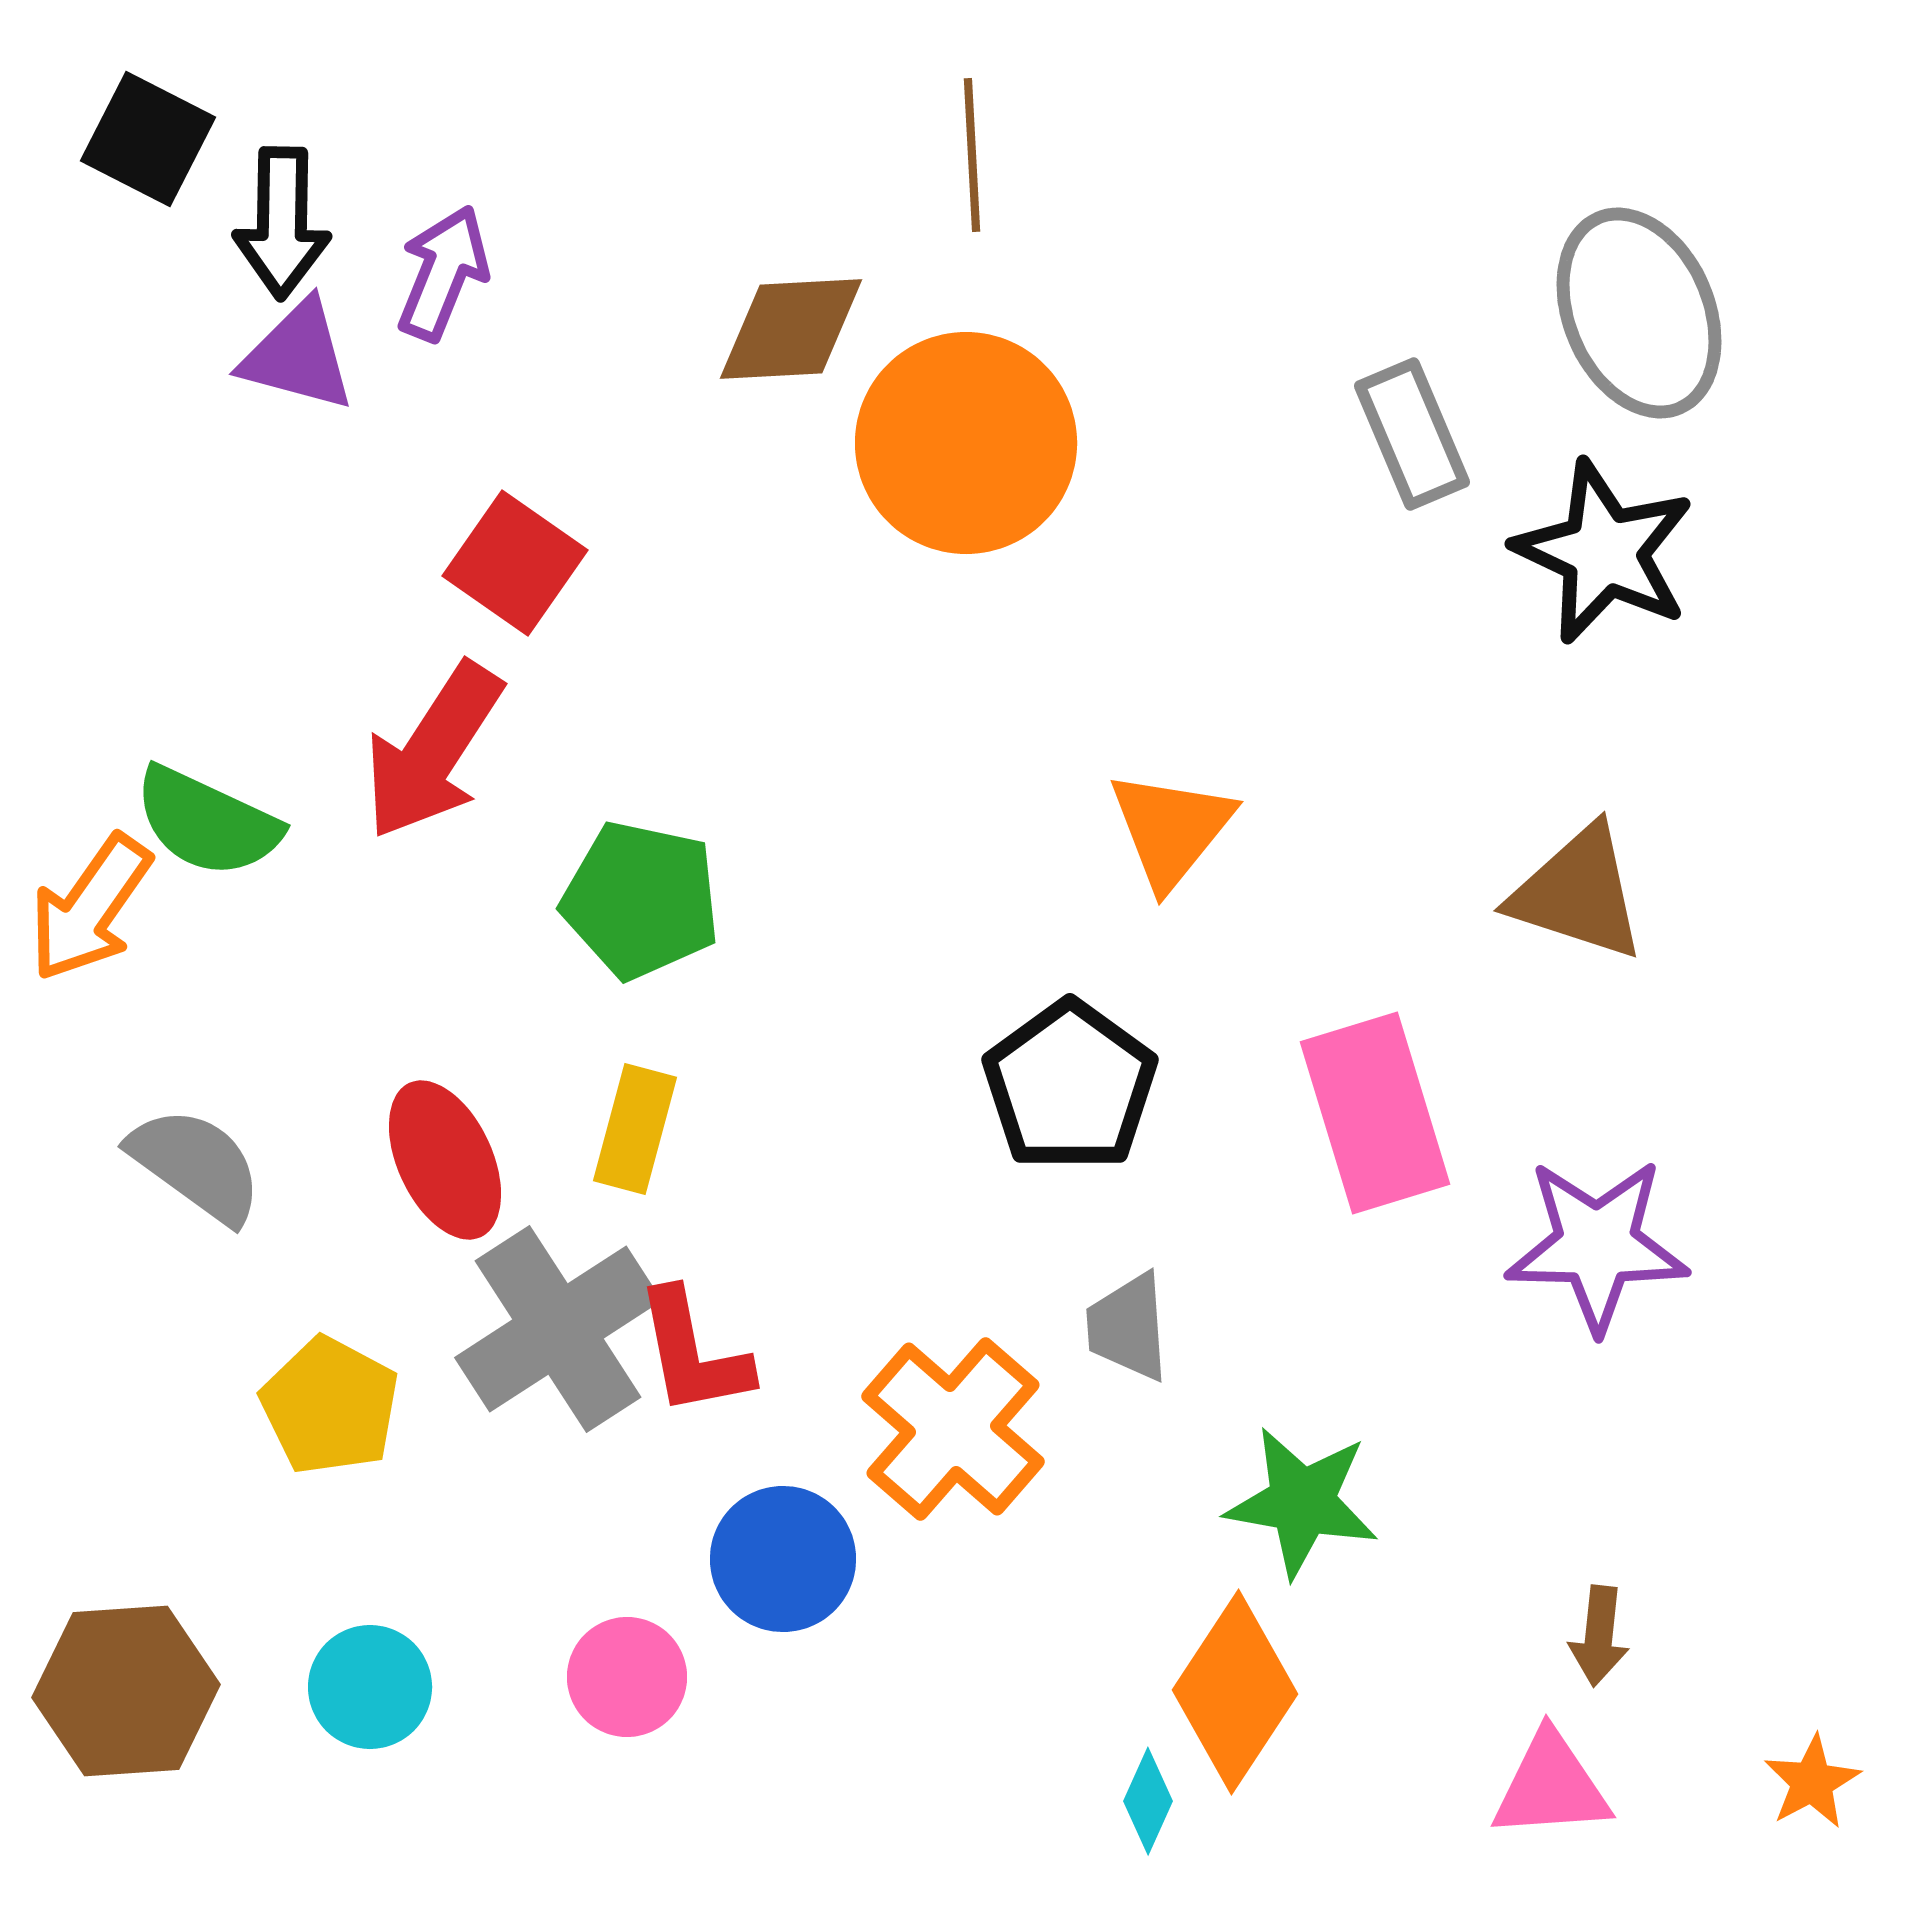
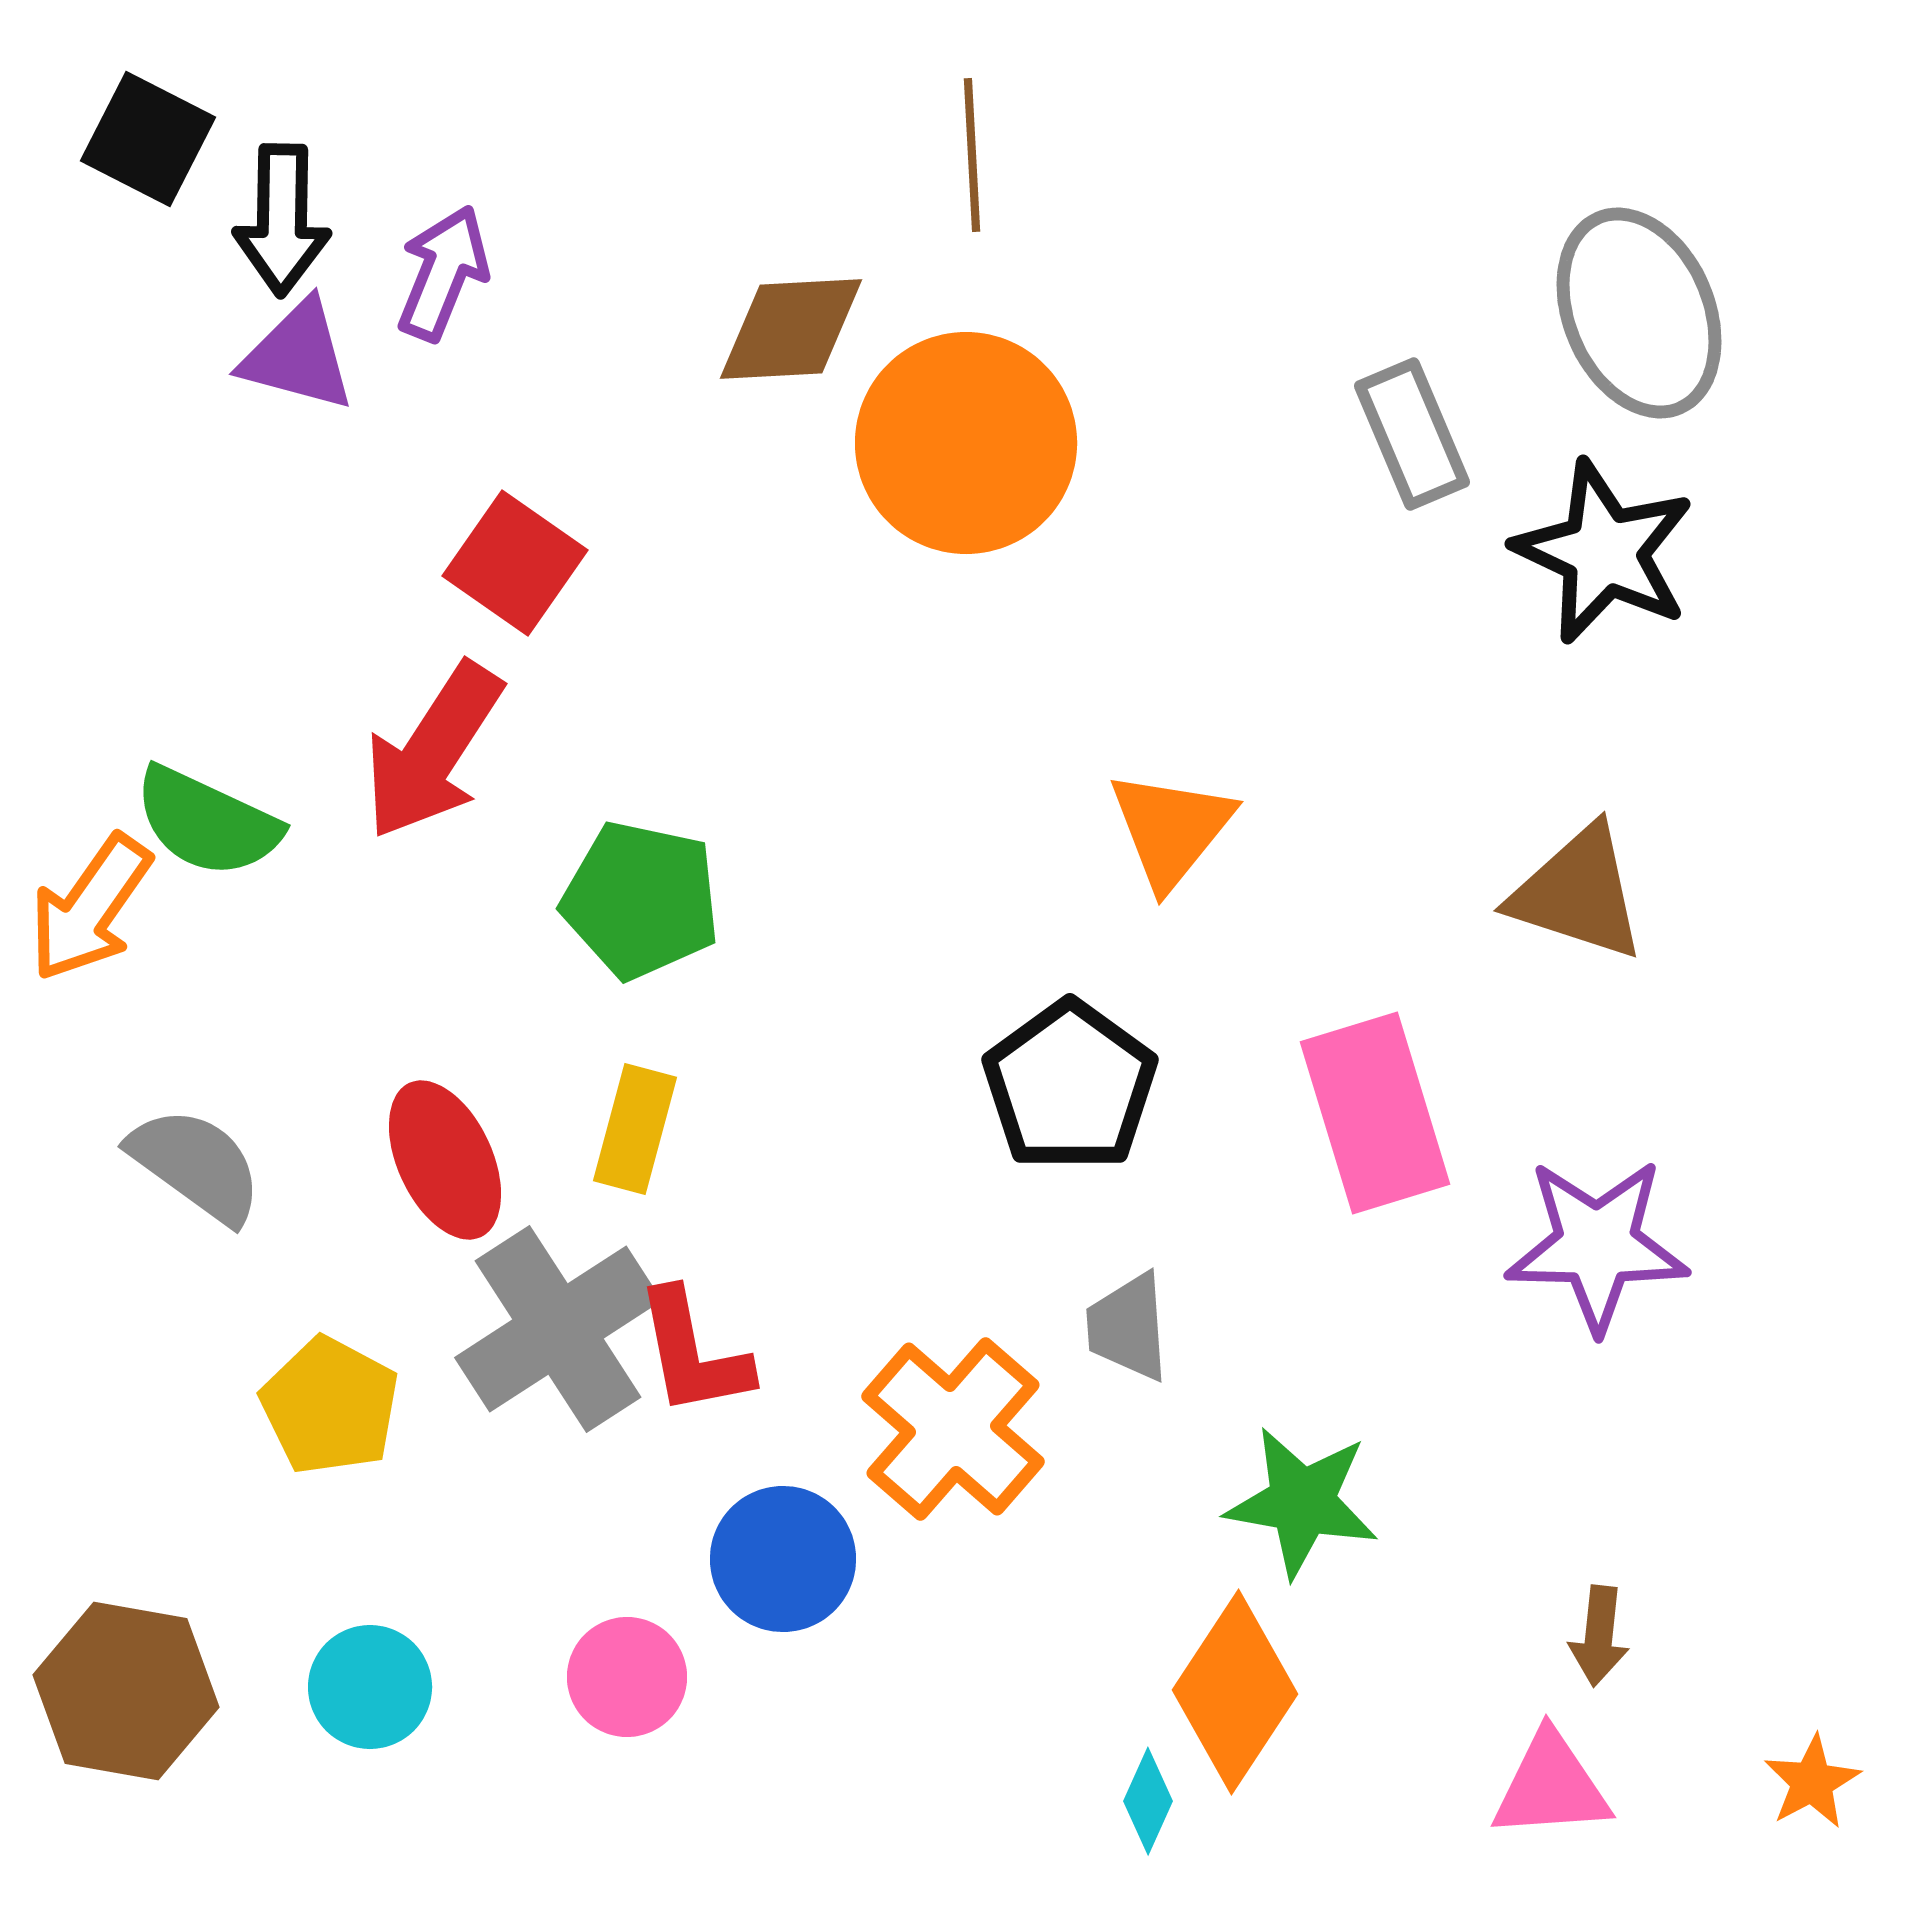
black arrow: moved 3 px up
brown hexagon: rotated 14 degrees clockwise
